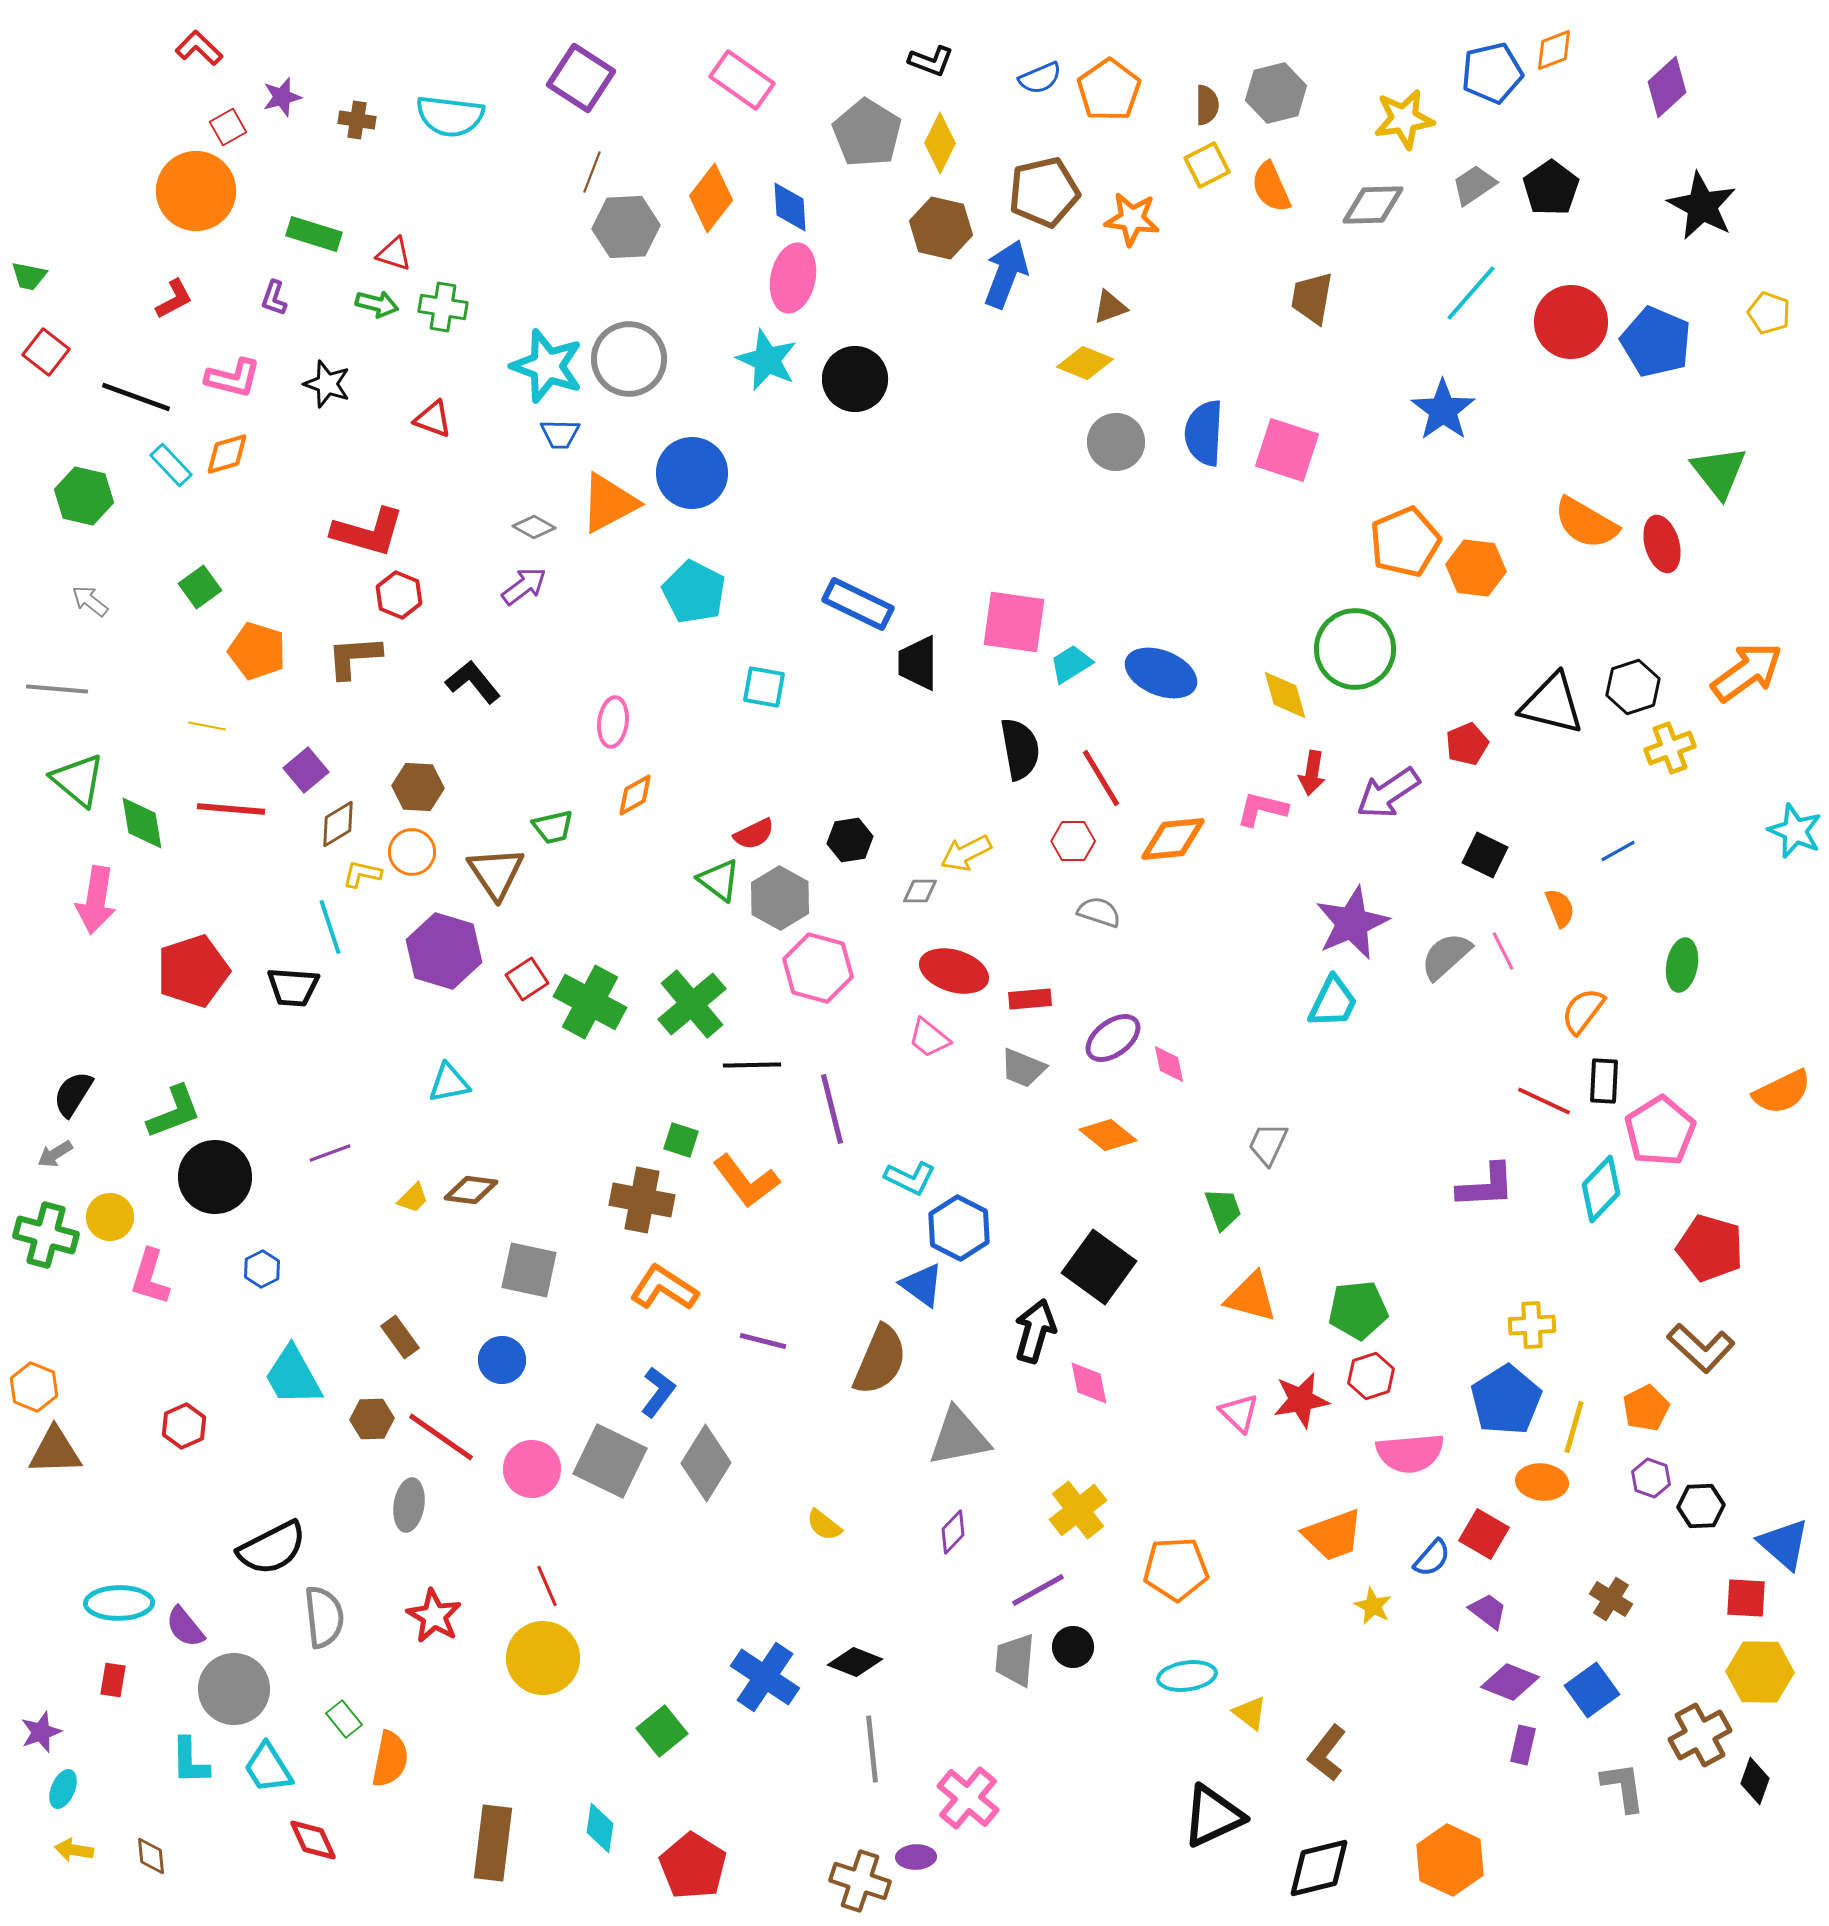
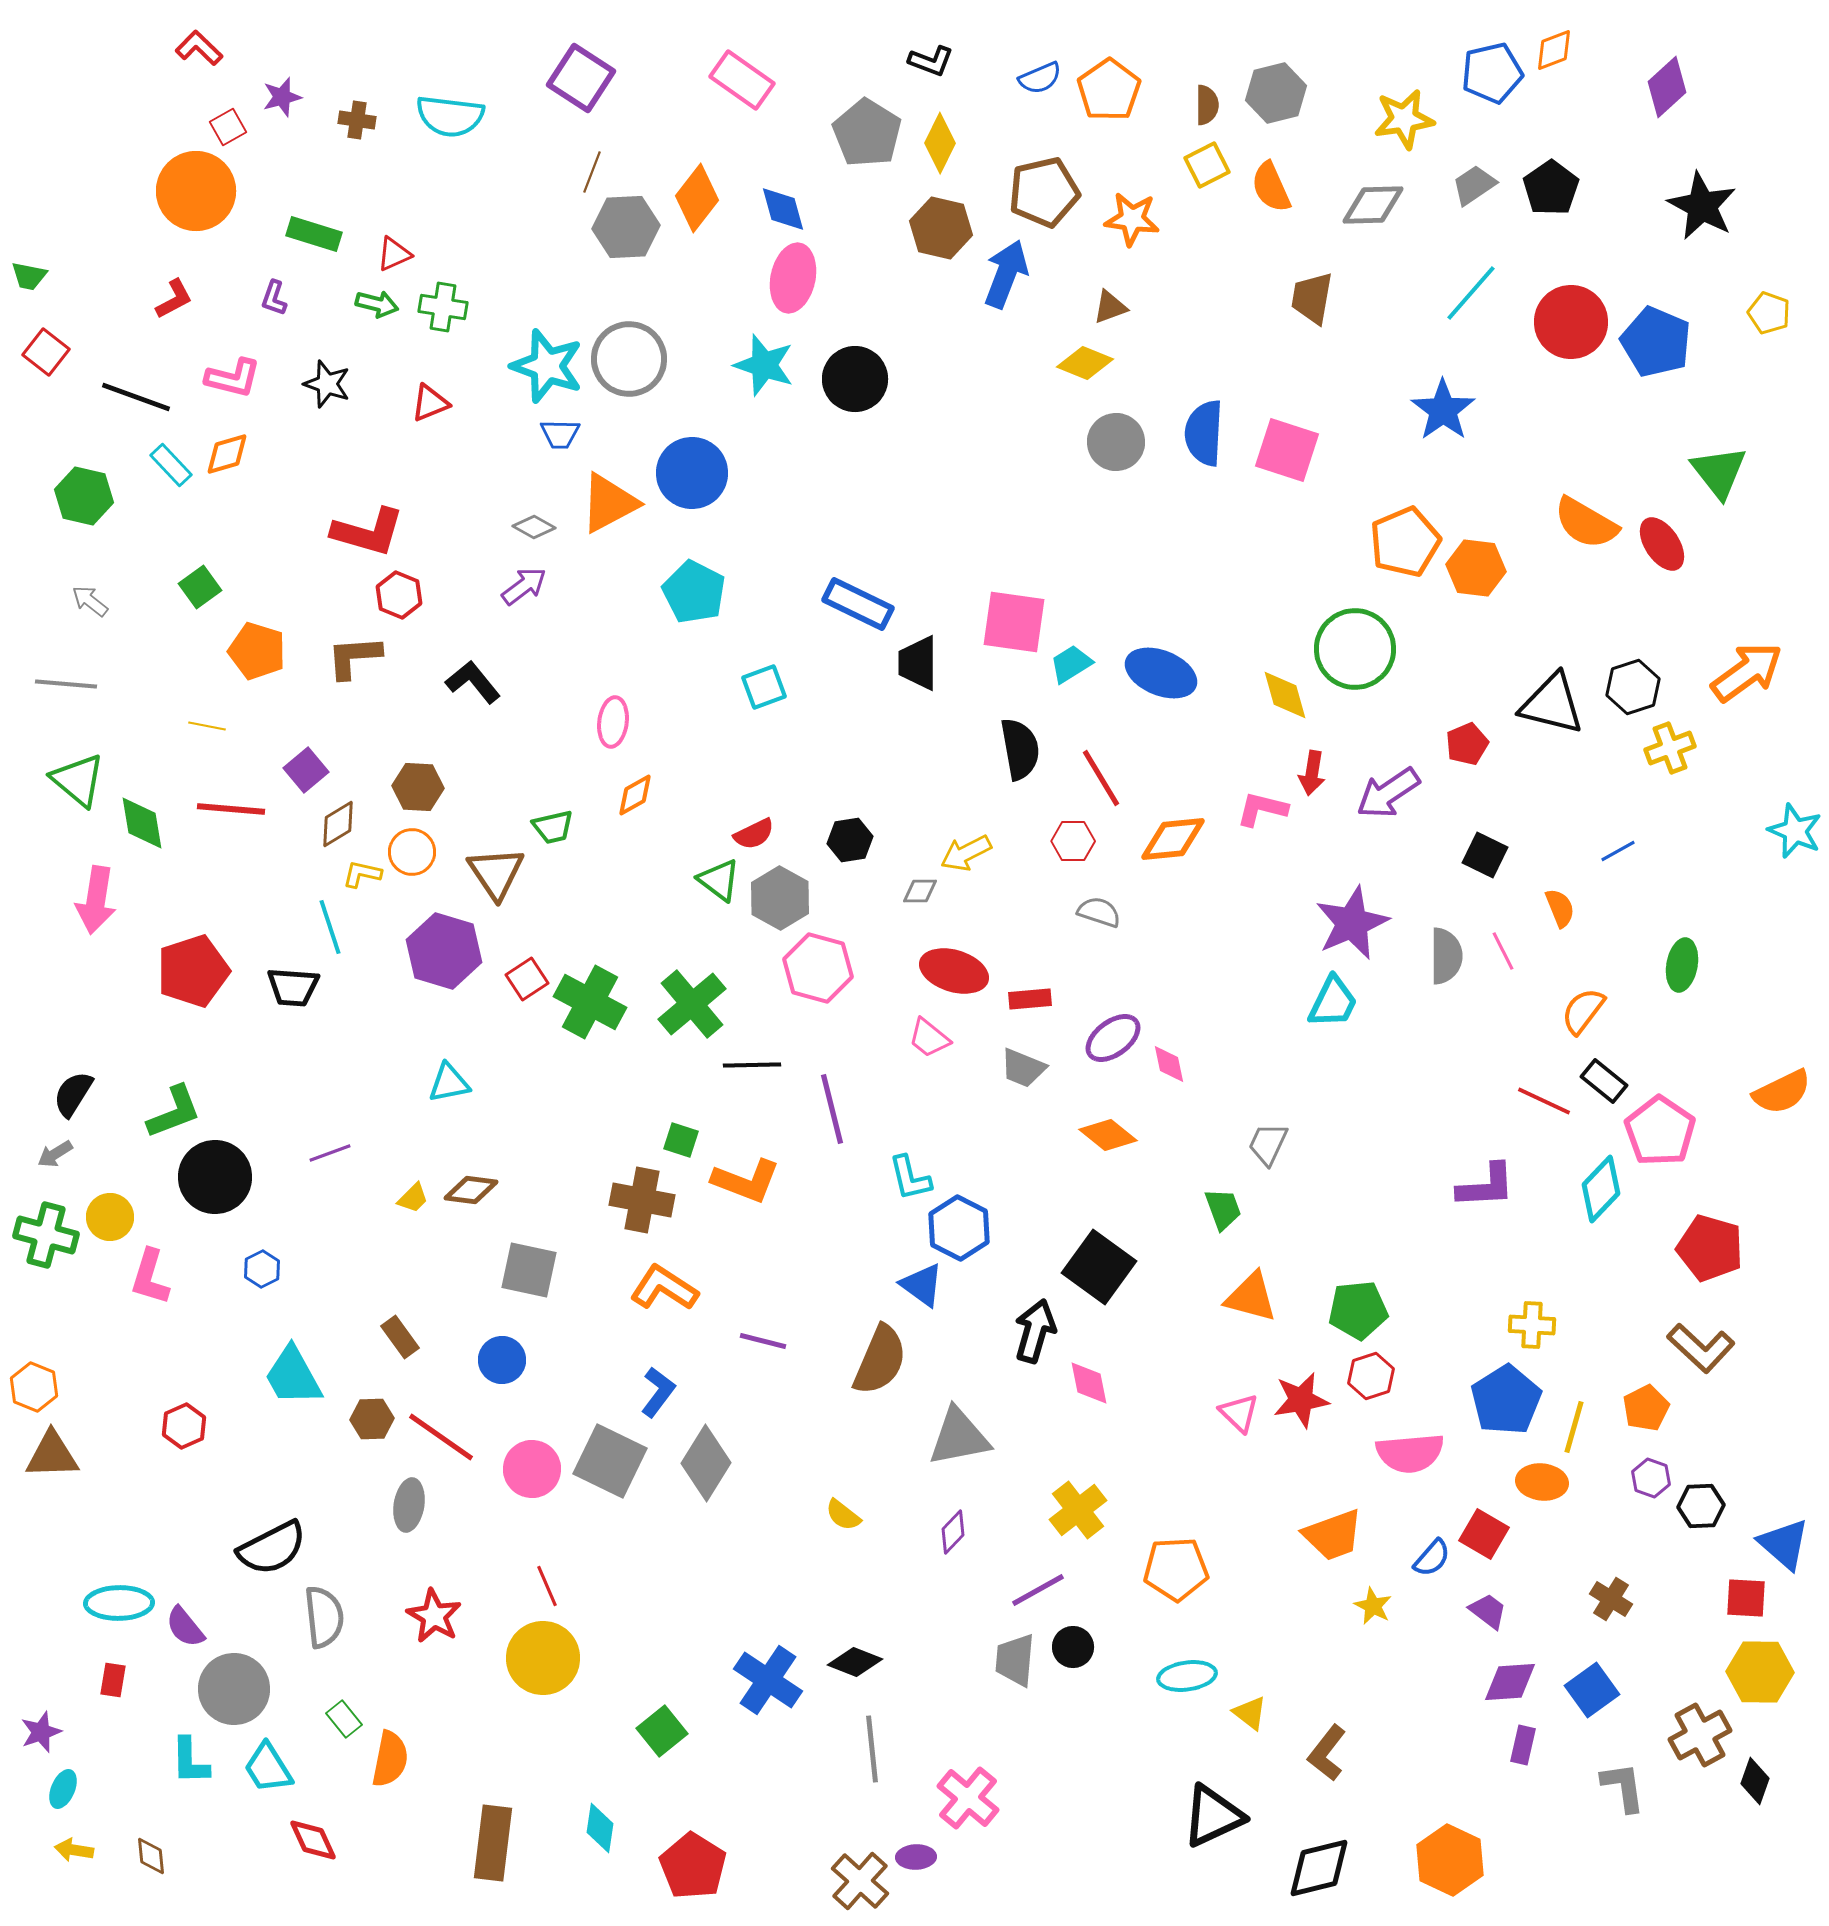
orange diamond at (711, 198): moved 14 px left
blue diamond at (790, 207): moved 7 px left, 2 px down; rotated 12 degrees counterclockwise
red triangle at (394, 254): rotated 42 degrees counterclockwise
cyan star at (767, 360): moved 3 px left, 5 px down; rotated 6 degrees counterclockwise
red triangle at (433, 419): moved 3 px left, 16 px up; rotated 42 degrees counterclockwise
red ellipse at (1662, 544): rotated 18 degrees counterclockwise
cyan square at (764, 687): rotated 30 degrees counterclockwise
gray line at (57, 689): moved 9 px right, 5 px up
gray semicircle at (1446, 956): rotated 132 degrees clockwise
black rectangle at (1604, 1081): rotated 54 degrees counterclockwise
pink pentagon at (1660, 1131): rotated 6 degrees counterclockwise
cyan L-shape at (910, 1178): rotated 51 degrees clockwise
orange L-shape at (746, 1181): rotated 32 degrees counterclockwise
yellow cross at (1532, 1325): rotated 6 degrees clockwise
brown triangle at (55, 1451): moved 3 px left, 4 px down
yellow semicircle at (824, 1525): moved 19 px right, 10 px up
blue cross at (765, 1677): moved 3 px right, 3 px down
purple diamond at (1510, 1682): rotated 26 degrees counterclockwise
brown cross at (860, 1881): rotated 24 degrees clockwise
